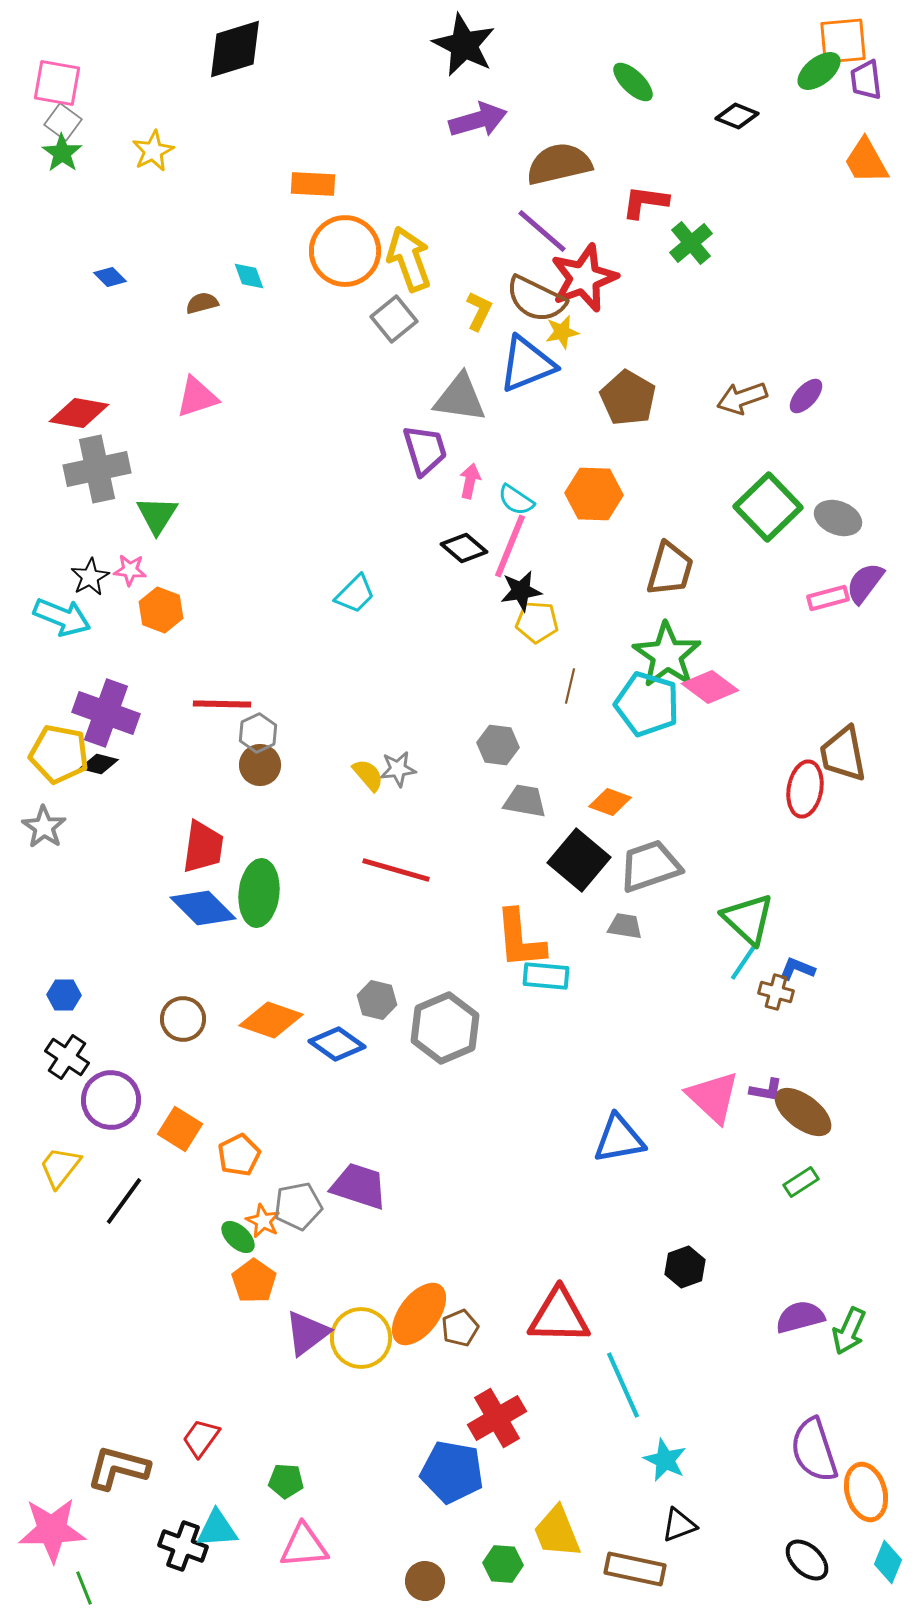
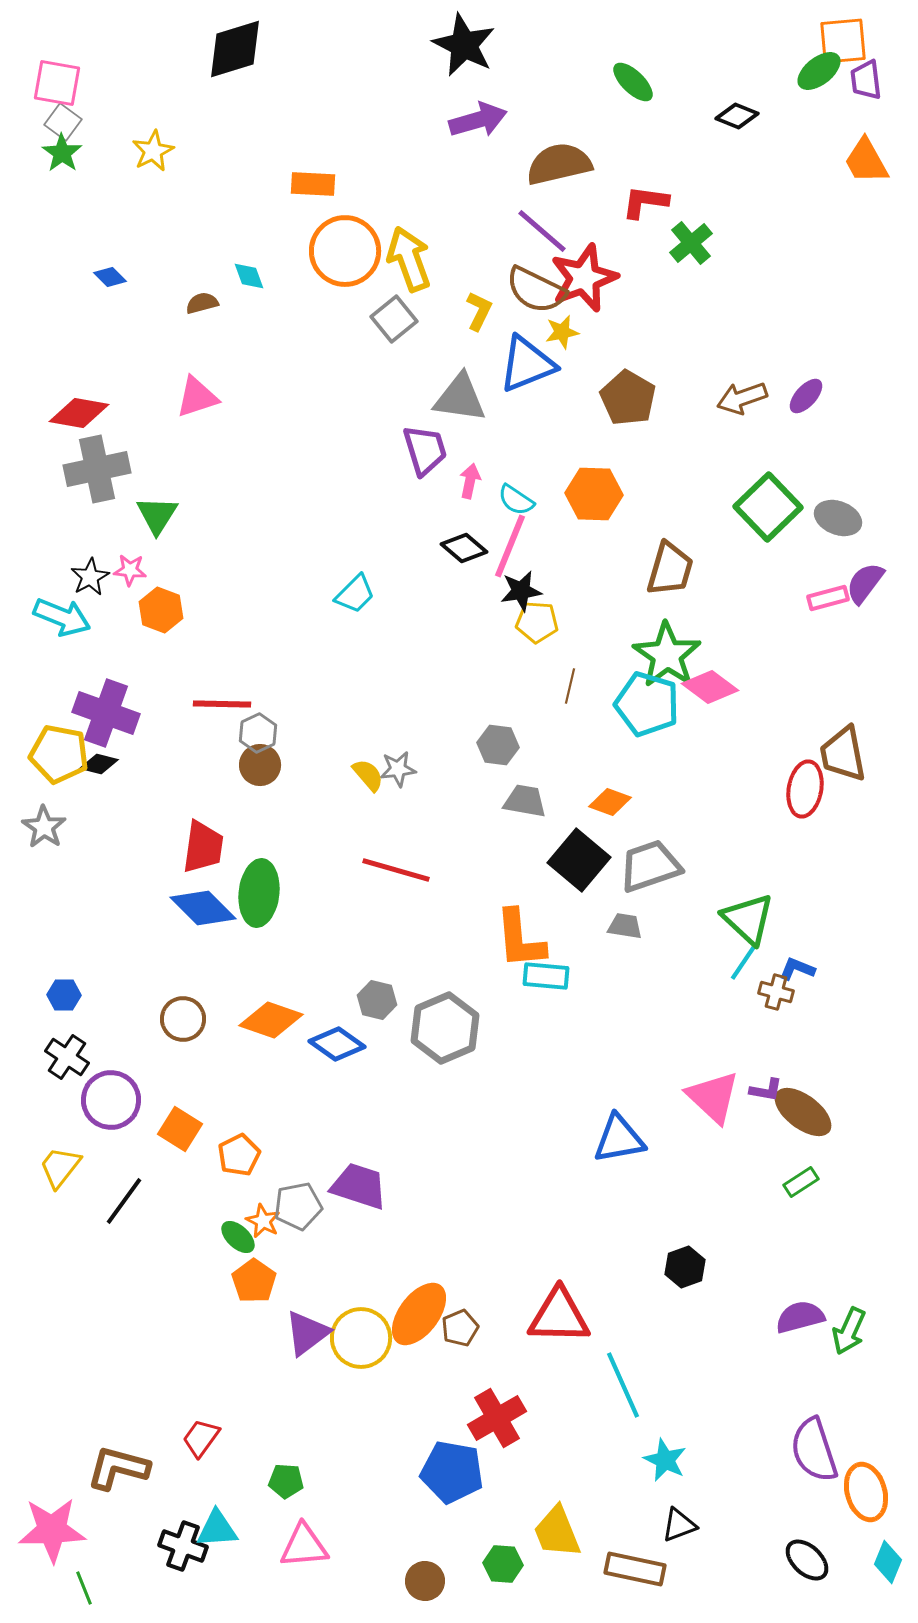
brown semicircle at (536, 299): moved 9 px up
